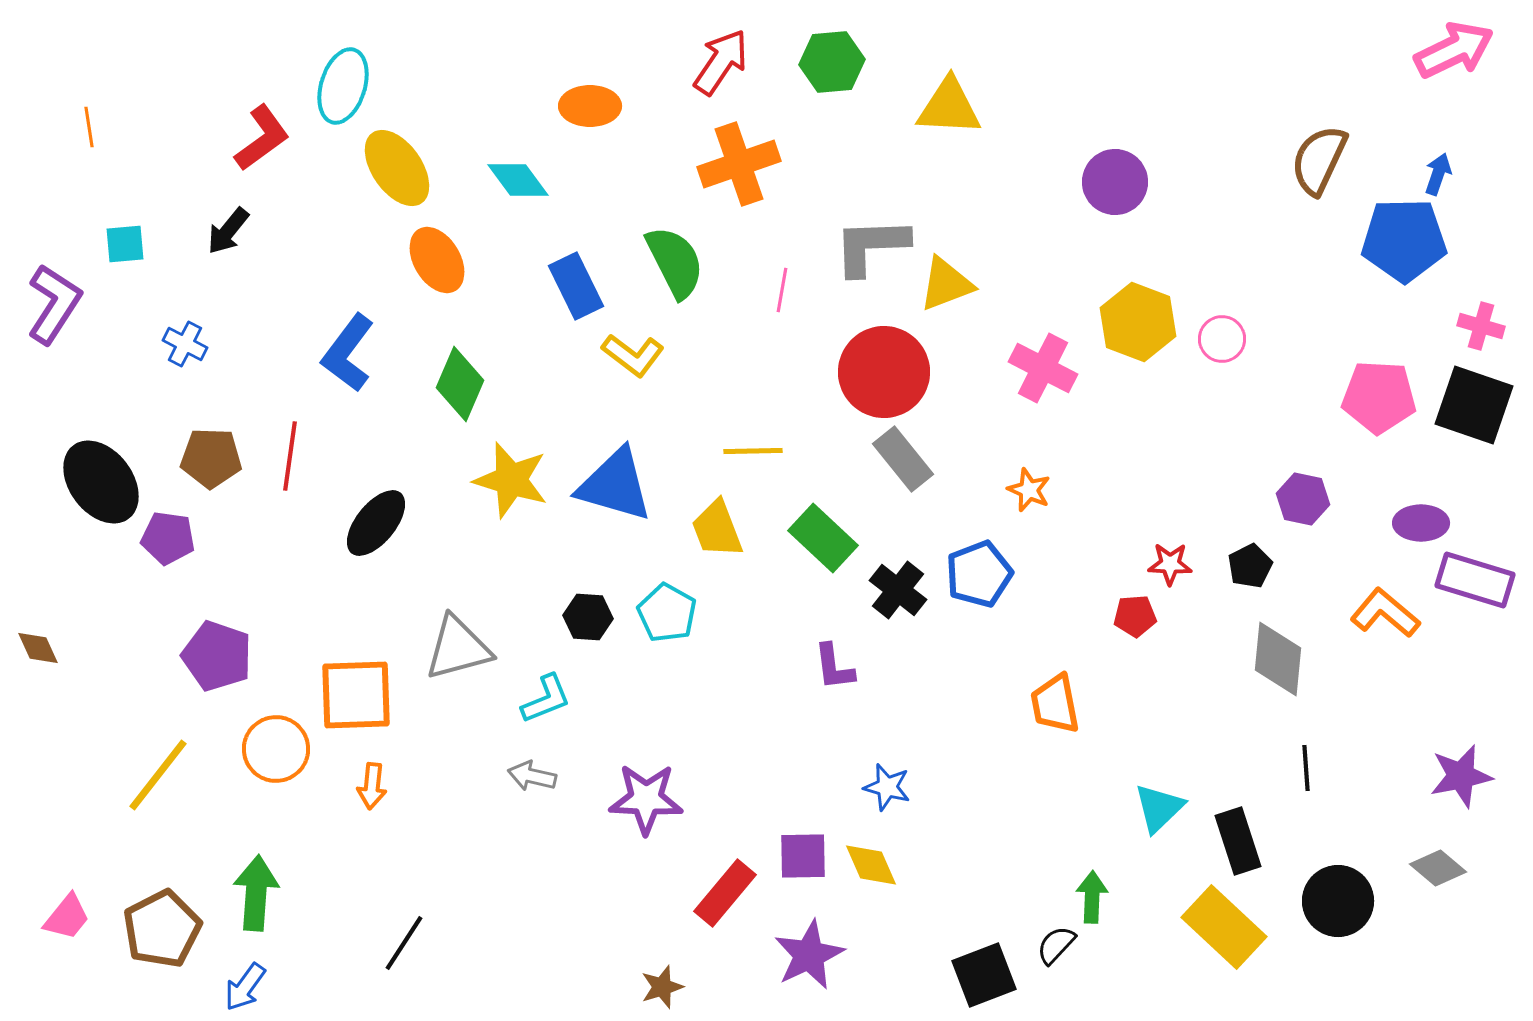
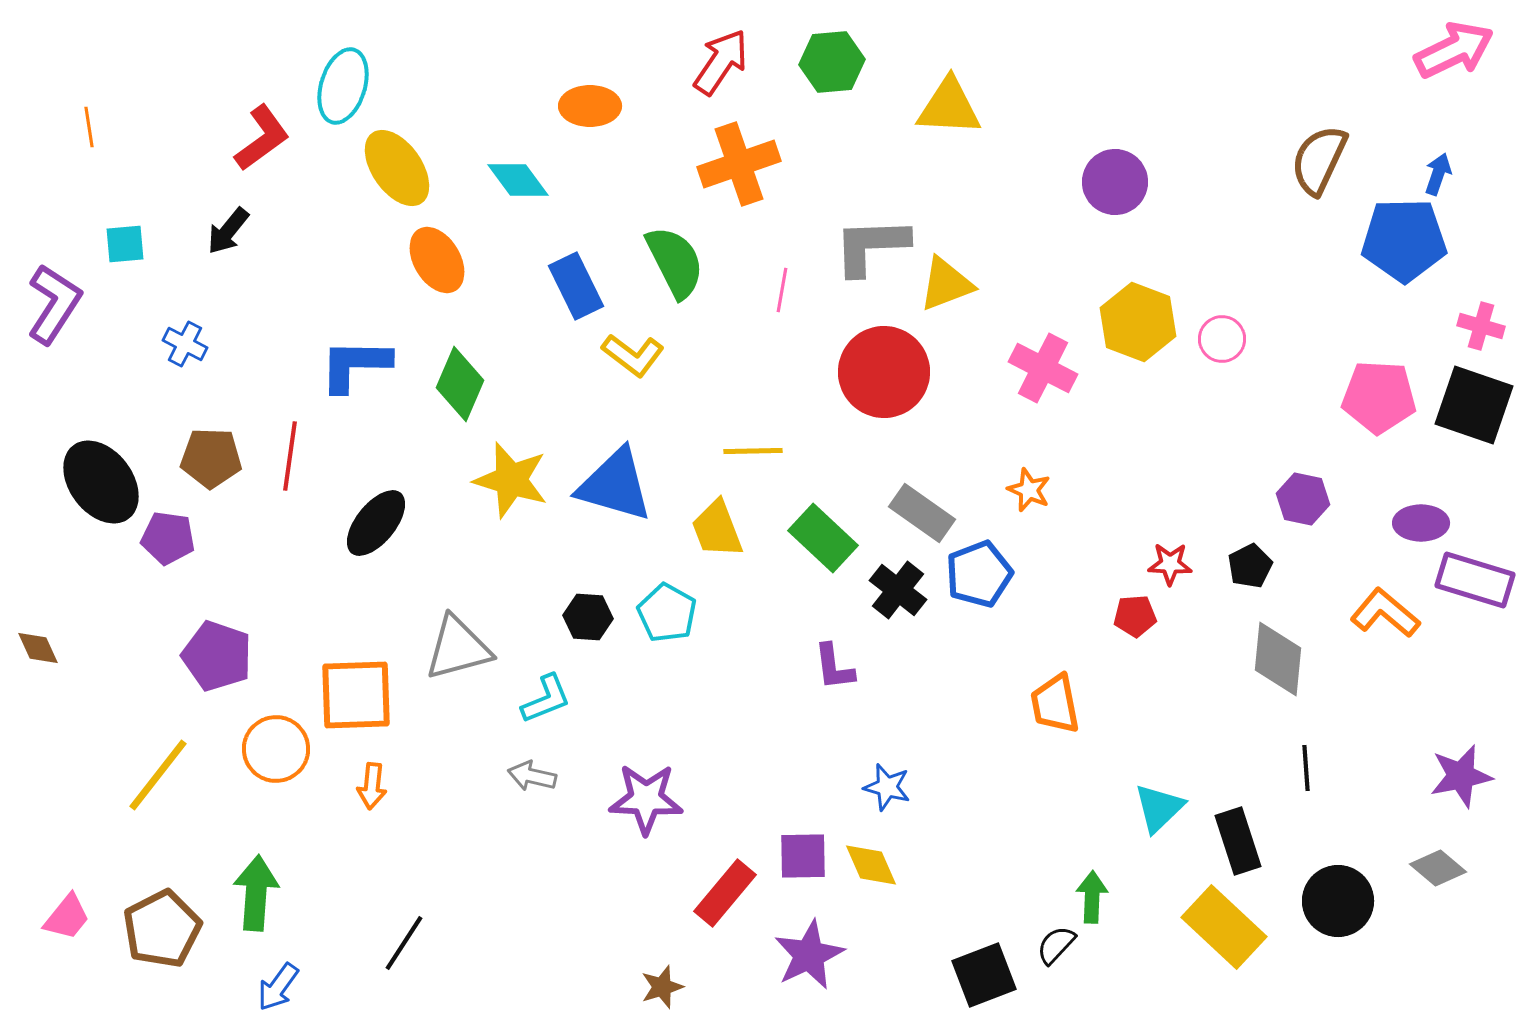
blue L-shape at (348, 353): moved 7 px right, 12 px down; rotated 54 degrees clockwise
gray rectangle at (903, 459): moved 19 px right, 54 px down; rotated 16 degrees counterclockwise
blue arrow at (245, 987): moved 33 px right
